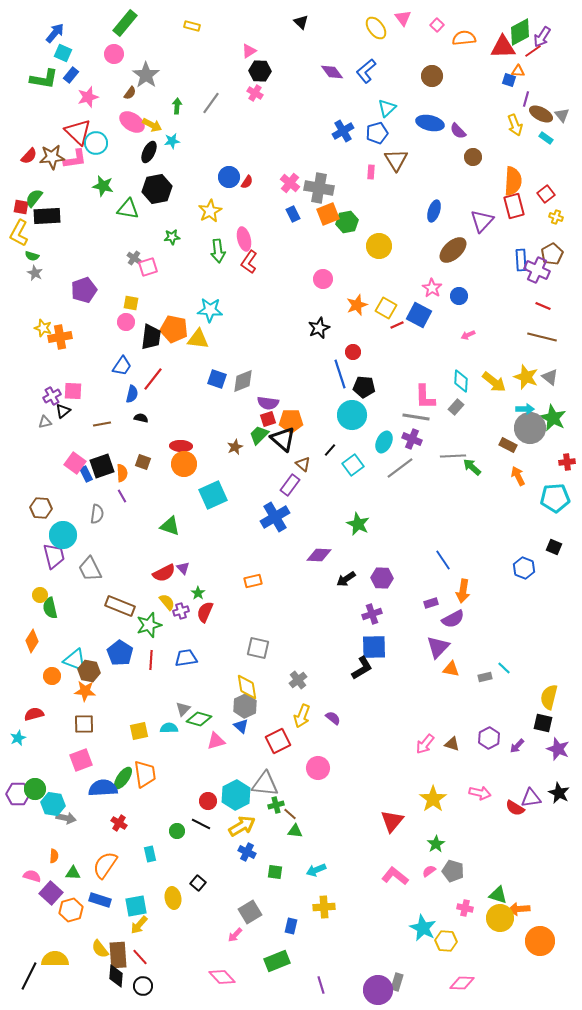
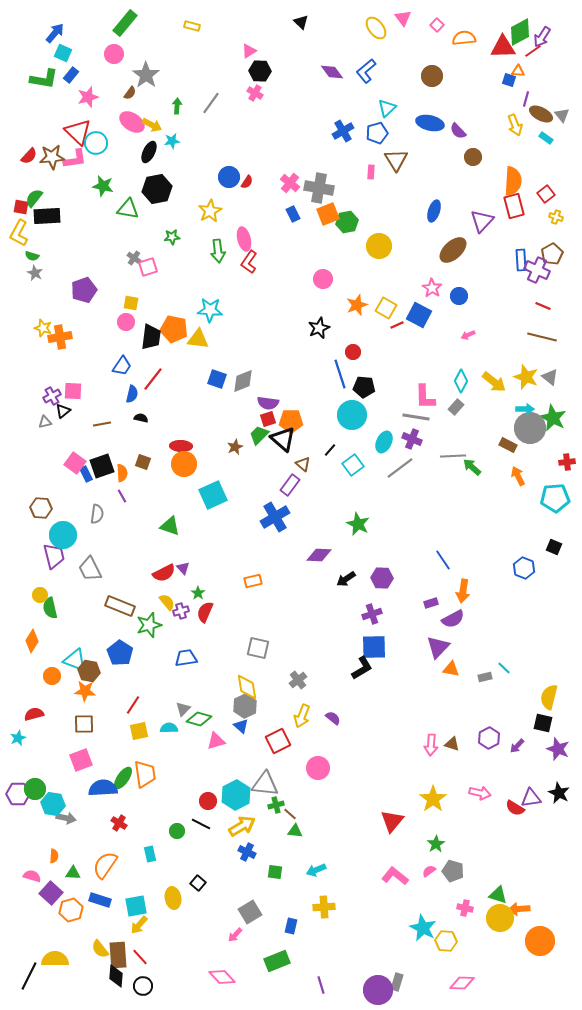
cyan diamond at (461, 381): rotated 25 degrees clockwise
red line at (151, 660): moved 18 px left, 45 px down; rotated 30 degrees clockwise
pink arrow at (425, 744): moved 6 px right, 1 px down; rotated 35 degrees counterclockwise
